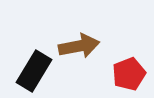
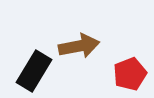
red pentagon: moved 1 px right
